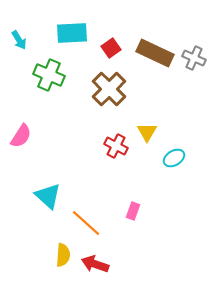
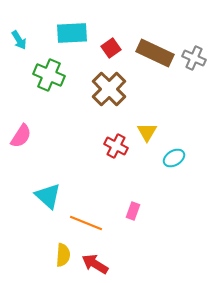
orange line: rotated 20 degrees counterclockwise
red arrow: rotated 12 degrees clockwise
